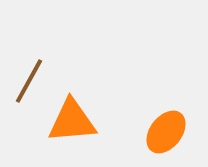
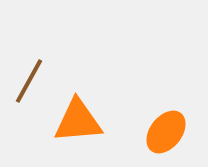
orange triangle: moved 6 px right
